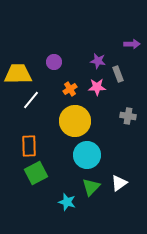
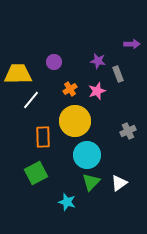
pink star: moved 4 px down; rotated 18 degrees counterclockwise
gray cross: moved 15 px down; rotated 35 degrees counterclockwise
orange rectangle: moved 14 px right, 9 px up
green triangle: moved 5 px up
